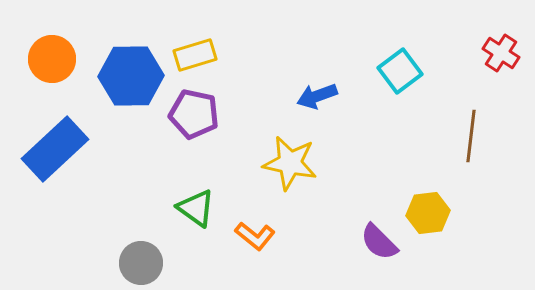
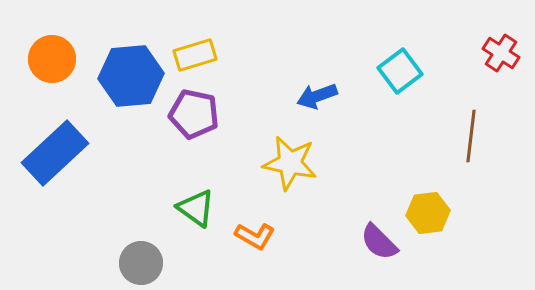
blue hexagon: rotated 4 degrees counterclockwise
blue rectangle: moved 4 px down
orange L-shape: rotated 9 degrees counterclockwise
